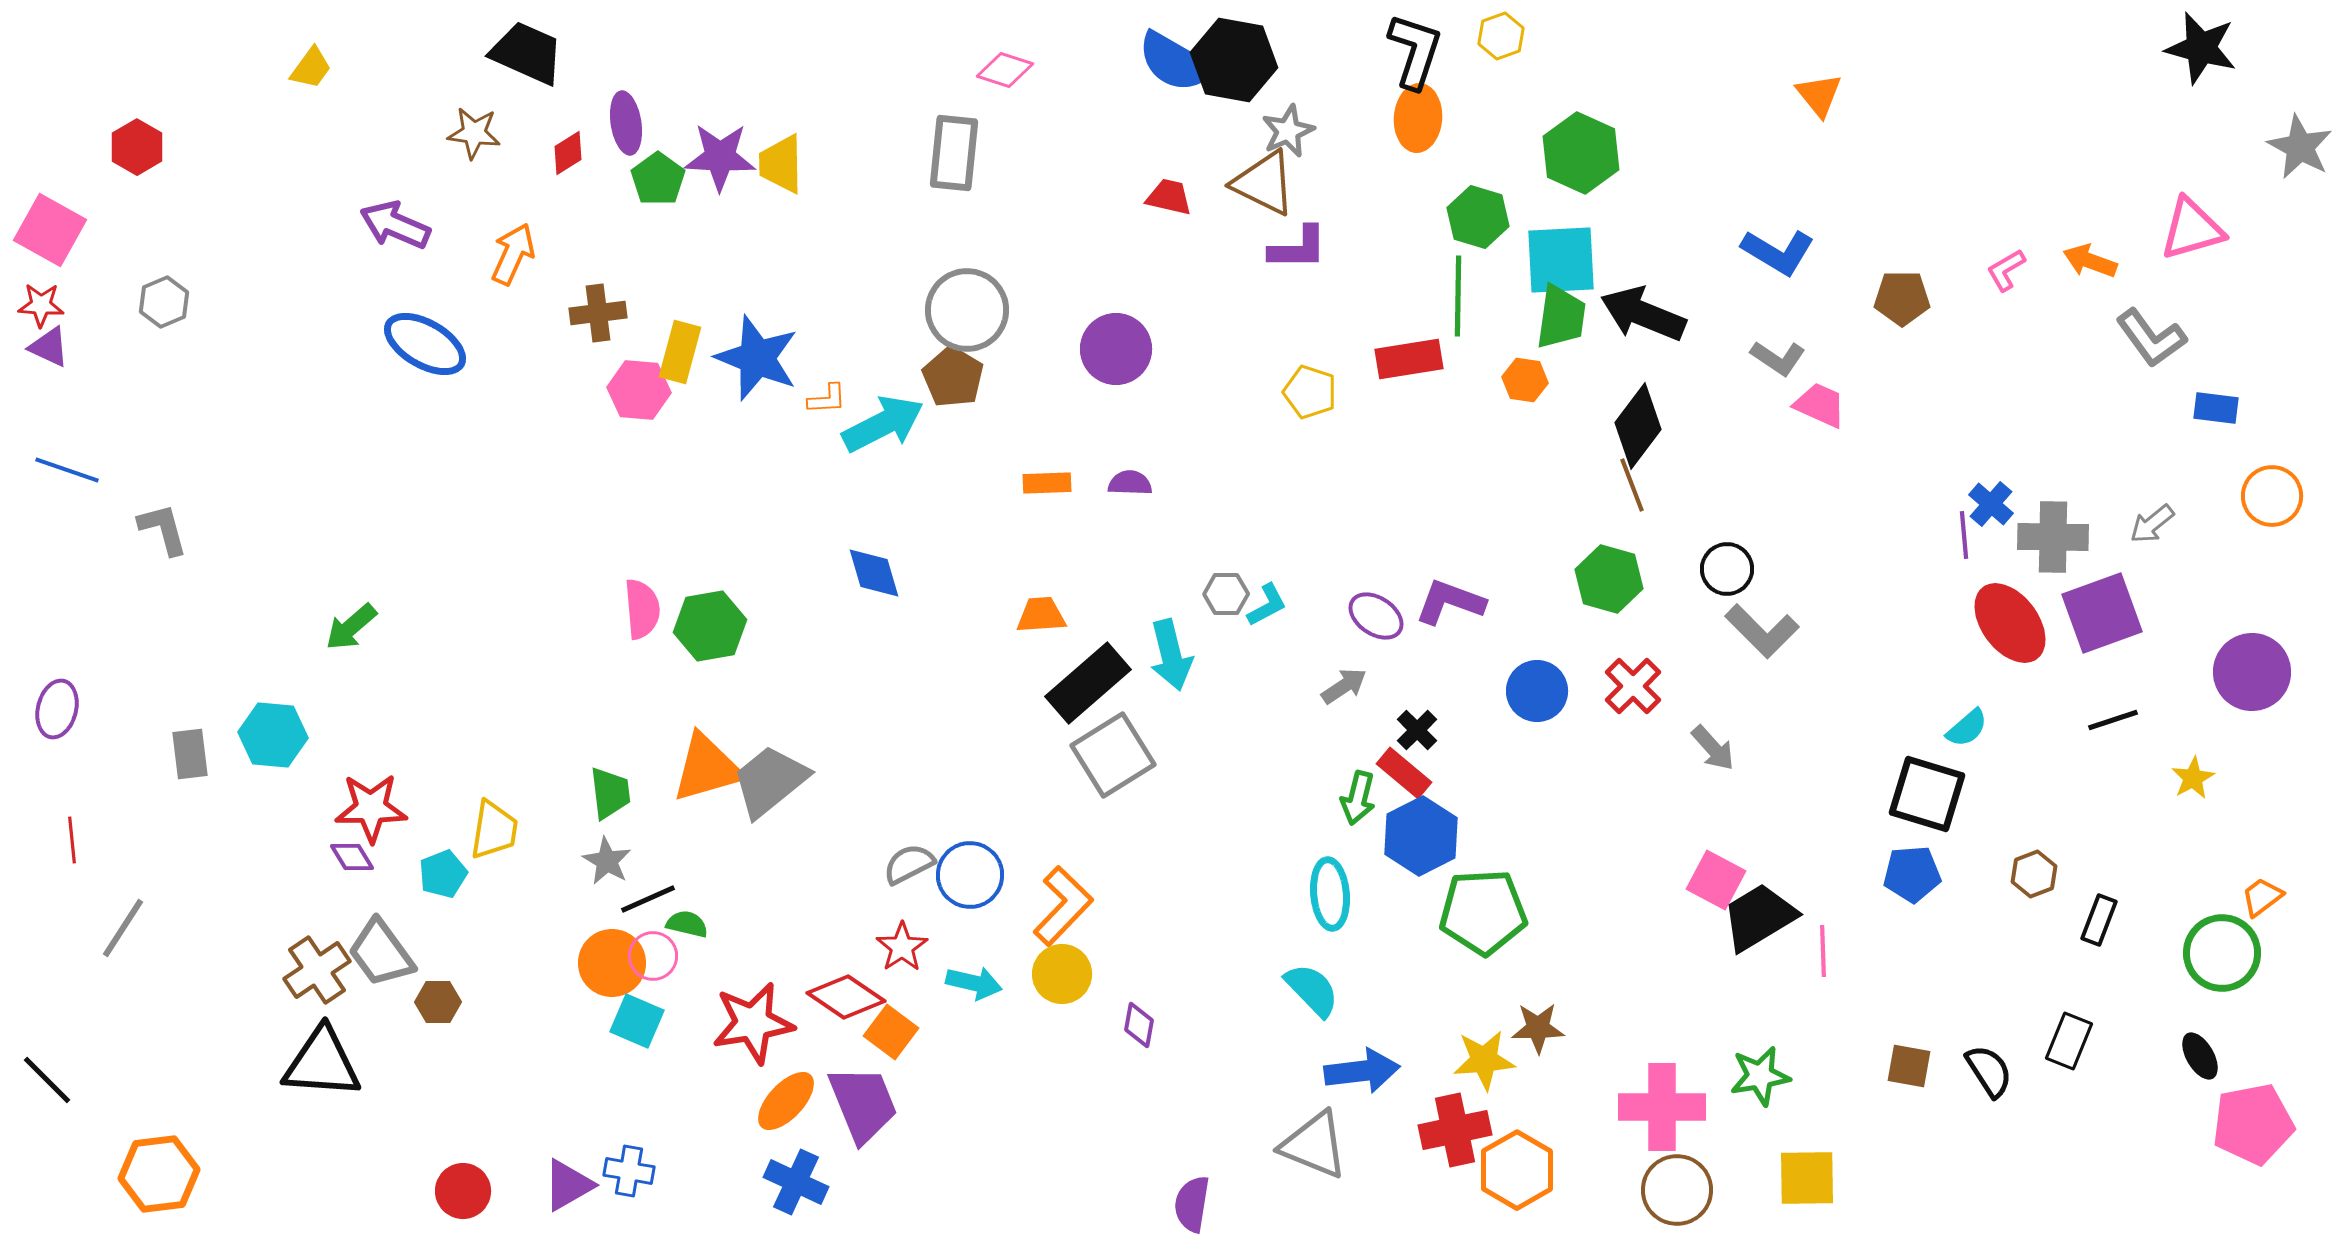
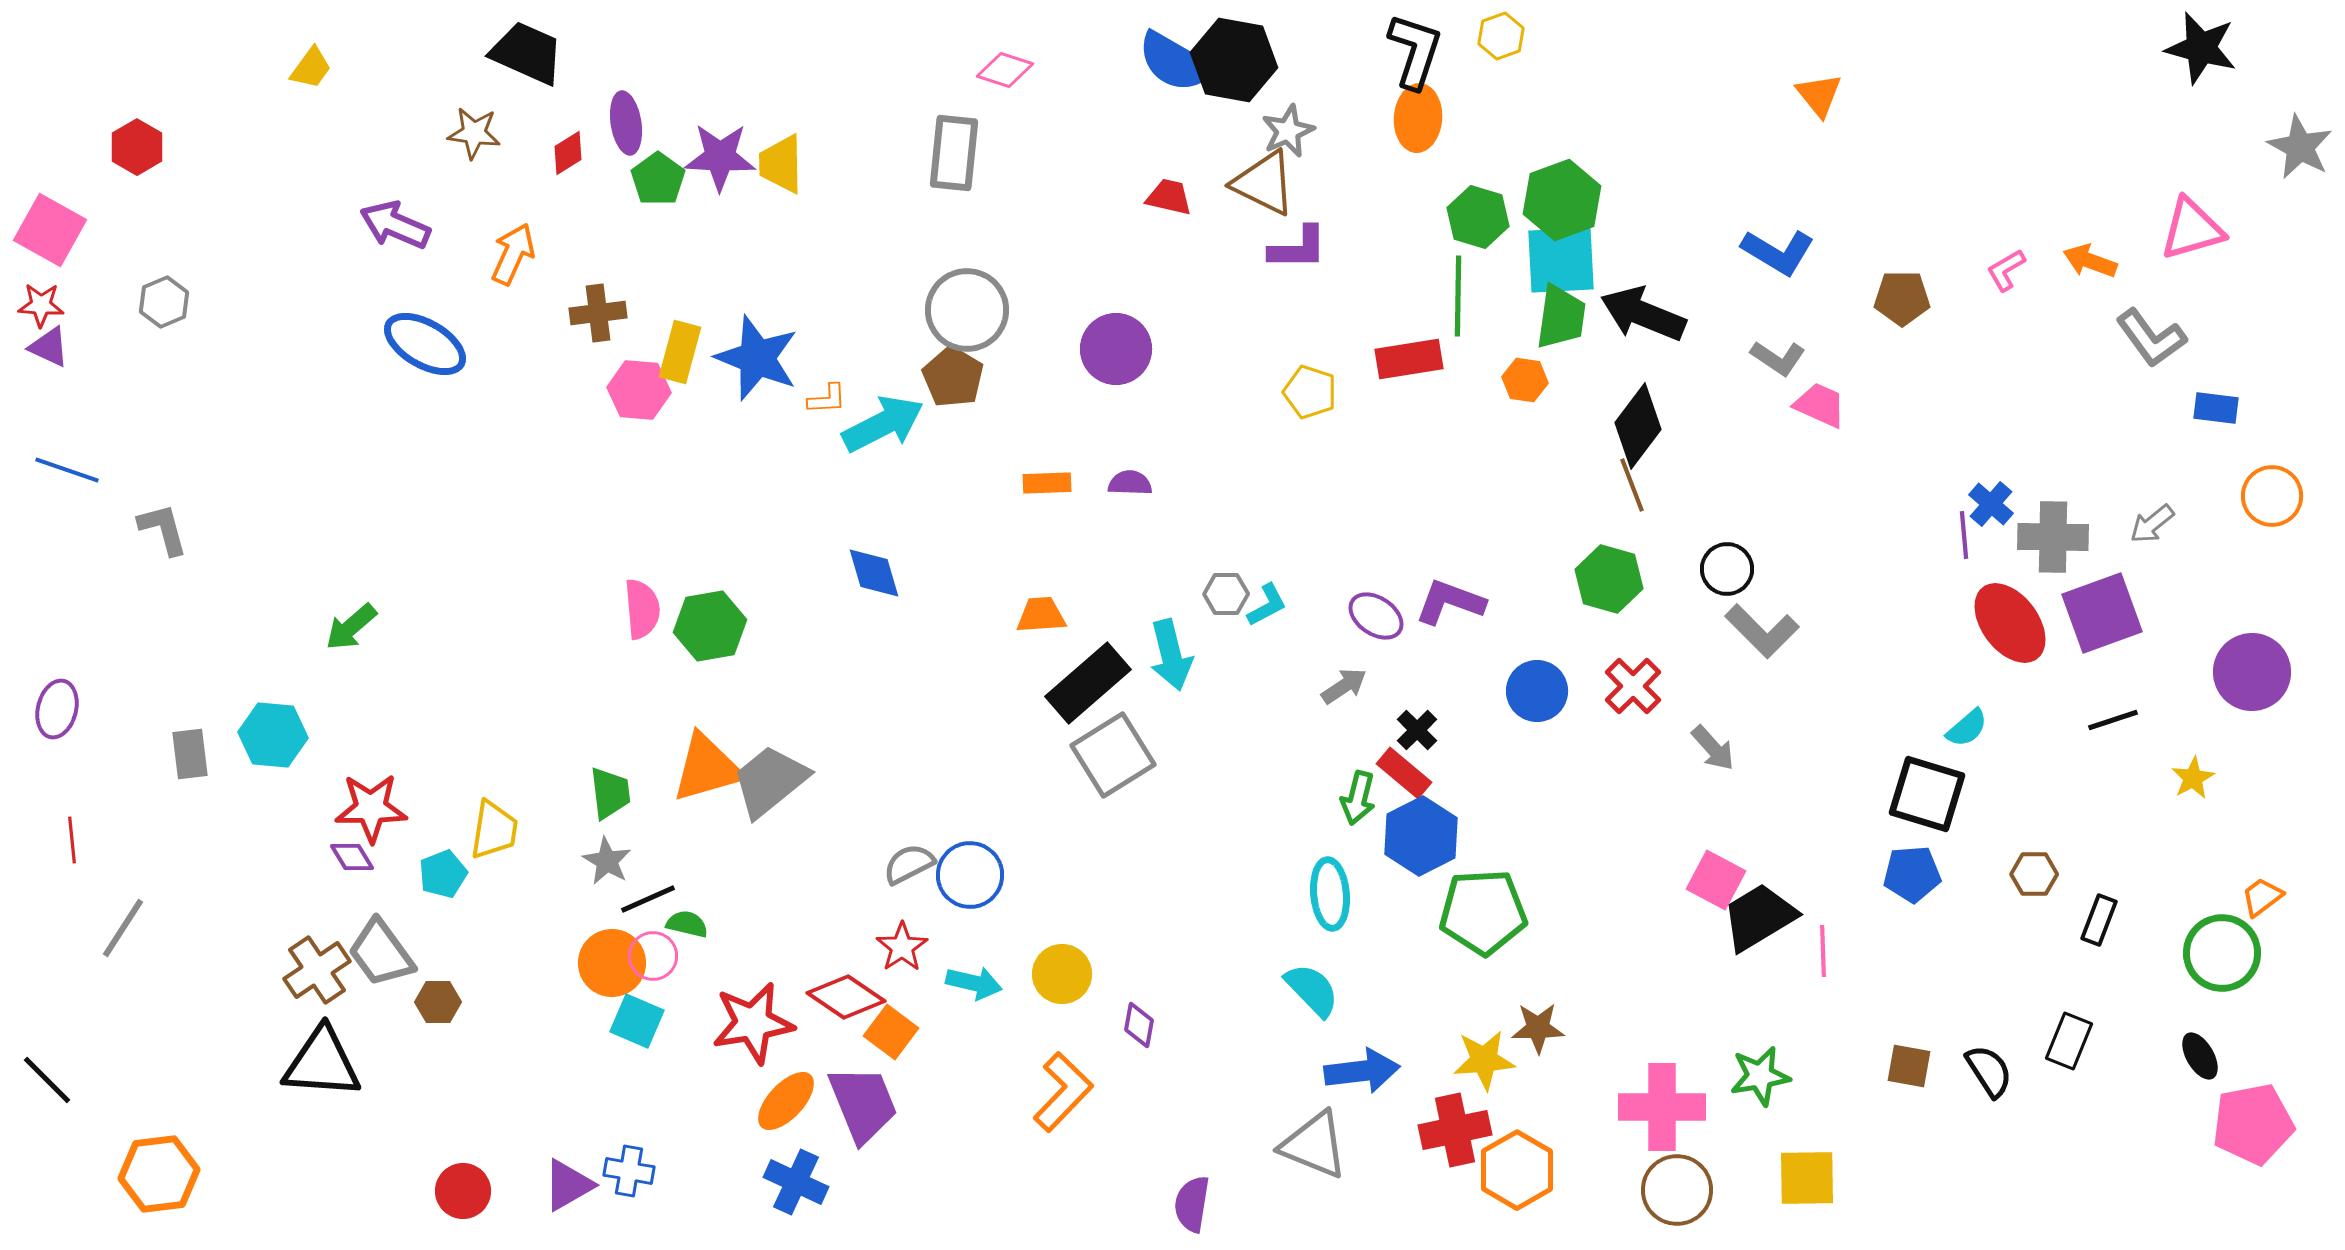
green hexagon at (1581, 153): moved 19 px left, 47 px down; rotated 16 degrees clockwise
brown hexagon at (2034, 874): rotated 21 degrees clockwise
orange L-shape at (1063, 906): moved 186 px down
